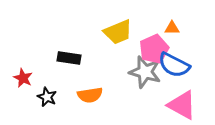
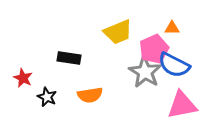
gray star: rotated 16 degrees clockwise
pink triangle: rotated 40 degrees counterclockwise
